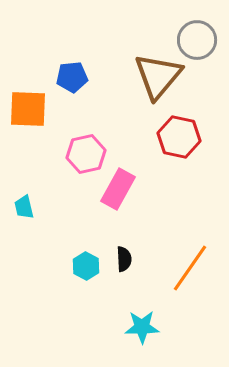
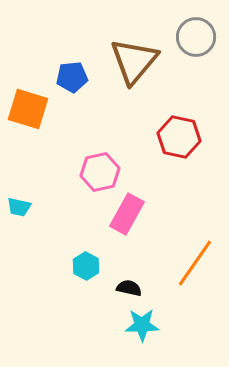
gray circle: moved 1 px left, 3 px up
brown triangle: moved 24 px left, 15 px up
orange square: rotated 15 degrees clockwise
pink hexagon: moved 14 px right, 18 px down
pink rectangle: moved 9 px right, 25 px down
cyan trapezoid: moved 5 px left; rotated 65 degrees counterclockwise
black semicircle: moved 5 px right, 29 px down; rotated 75 degrees counterclockwise
orange line: moved 5 px right, 5 px up
cyan star: moved 2 px up
